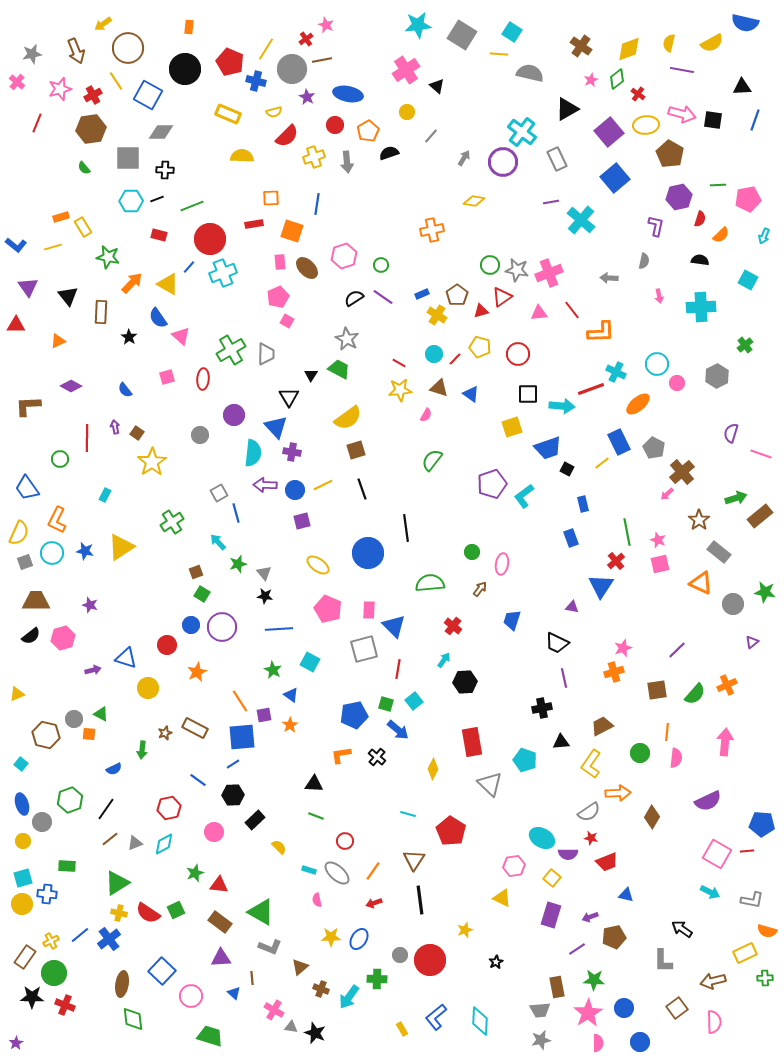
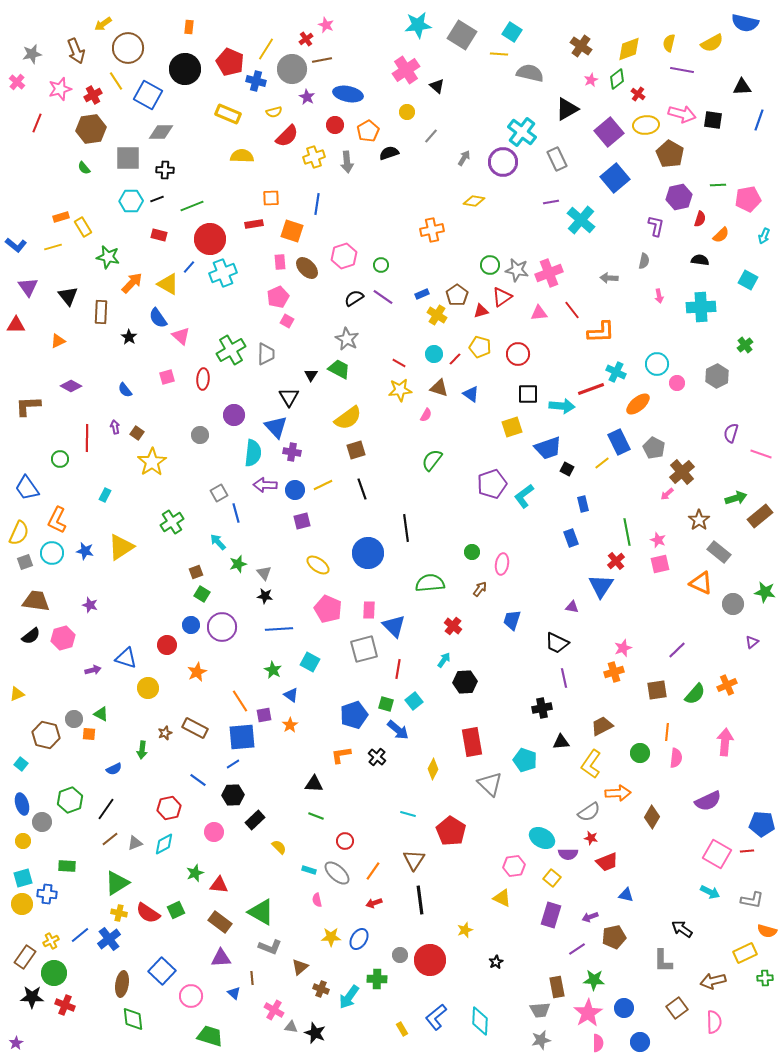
blue line at (755, 120): moved 4 px right
brown trapezoid at (36, 601): rotated 8 degrees clockwise
blue pentagon at (354, 715): rotated 8 degrees counterclockwise
